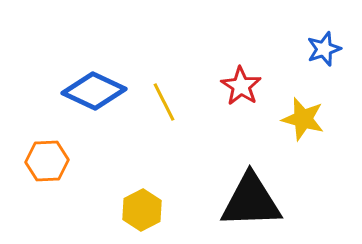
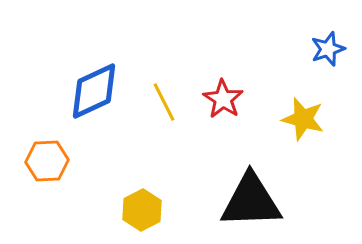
blue star: moved 4 px right
red star: moved 18 px left, 13 px down
blue diamond: rotated 50 degrees counterclockwise
